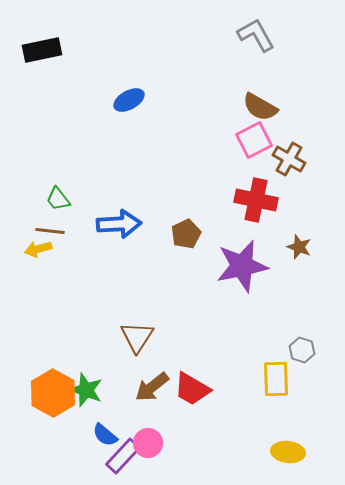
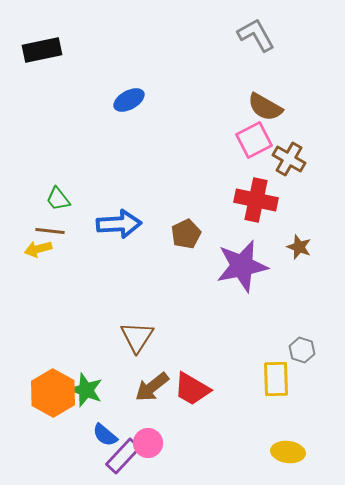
brown semicircle: moved 5 px right
